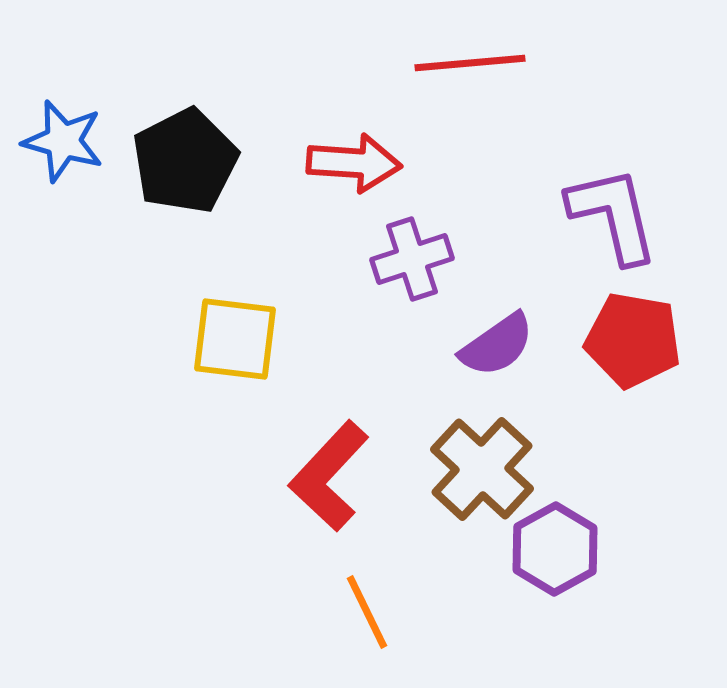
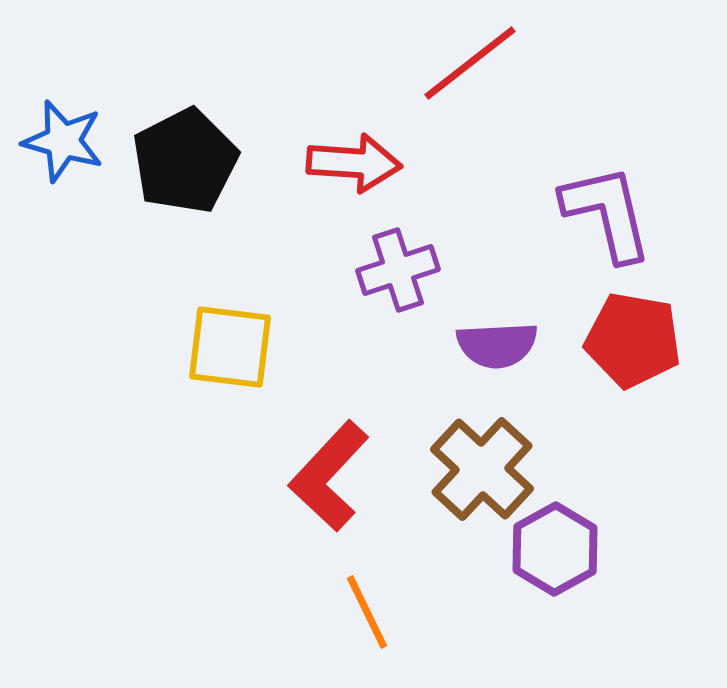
red line: rotated 33 degrees counterclockwise
purple L-shape: moved 6 px left, 2 px up
purple cross: moved 14 px left, 11 px down
yellow square: moved 5 px left, 8 px down
purple semicircle: rotated 32 degrees clockwise
